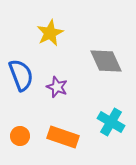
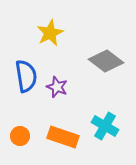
gray diamond: rotated 28 degrees counterclockwise
blue semicircle: moved 5 px right, 1 px down; rotated 12 degrees clockwise
cyan cross: moved 6 px left, 4 px down
